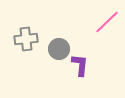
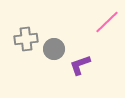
gray circle: moved 5 px left
purple L-shape: rotated 115 degrees counterclockwise
